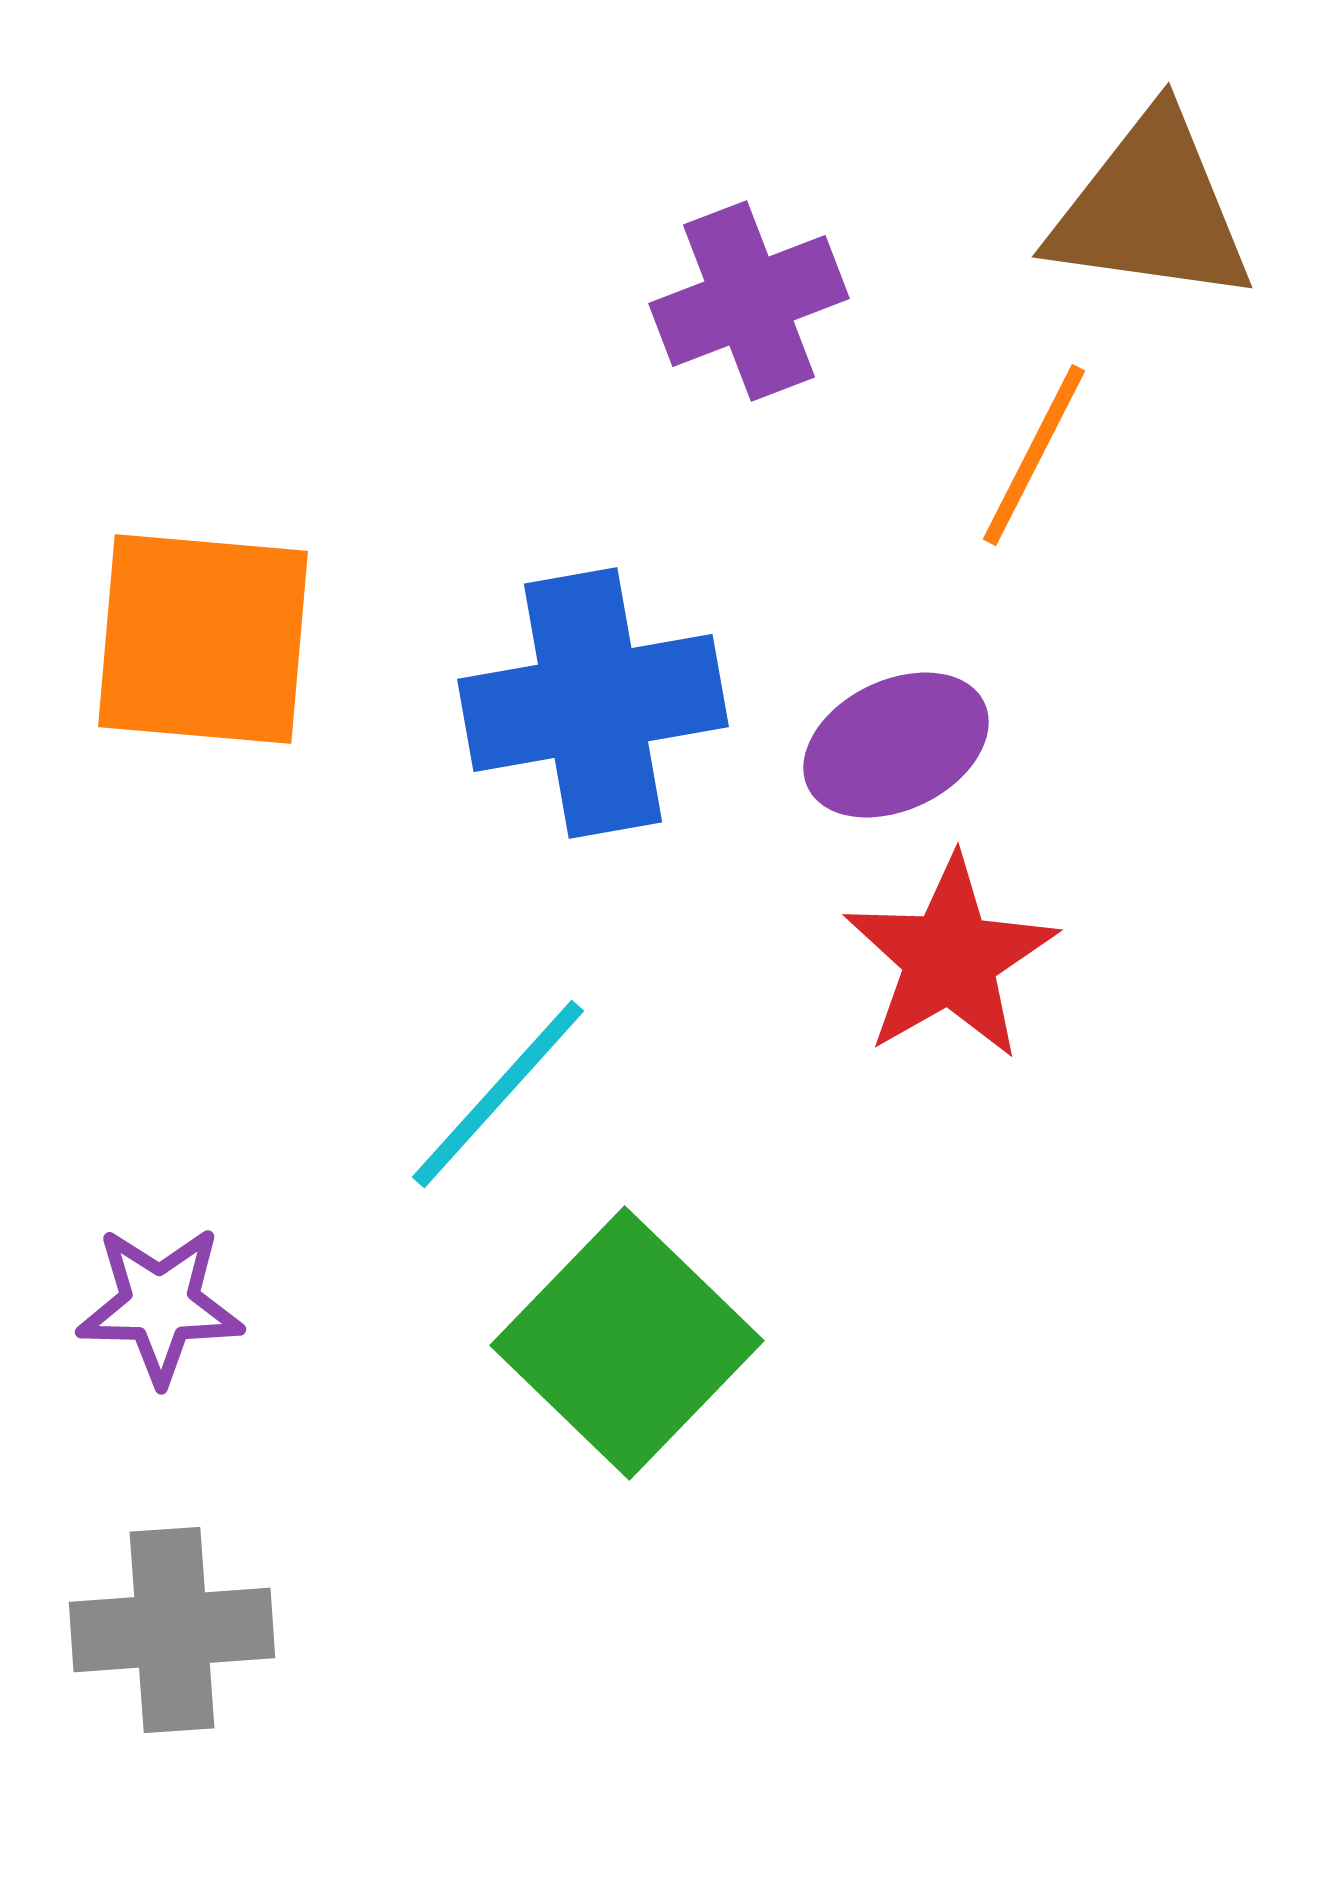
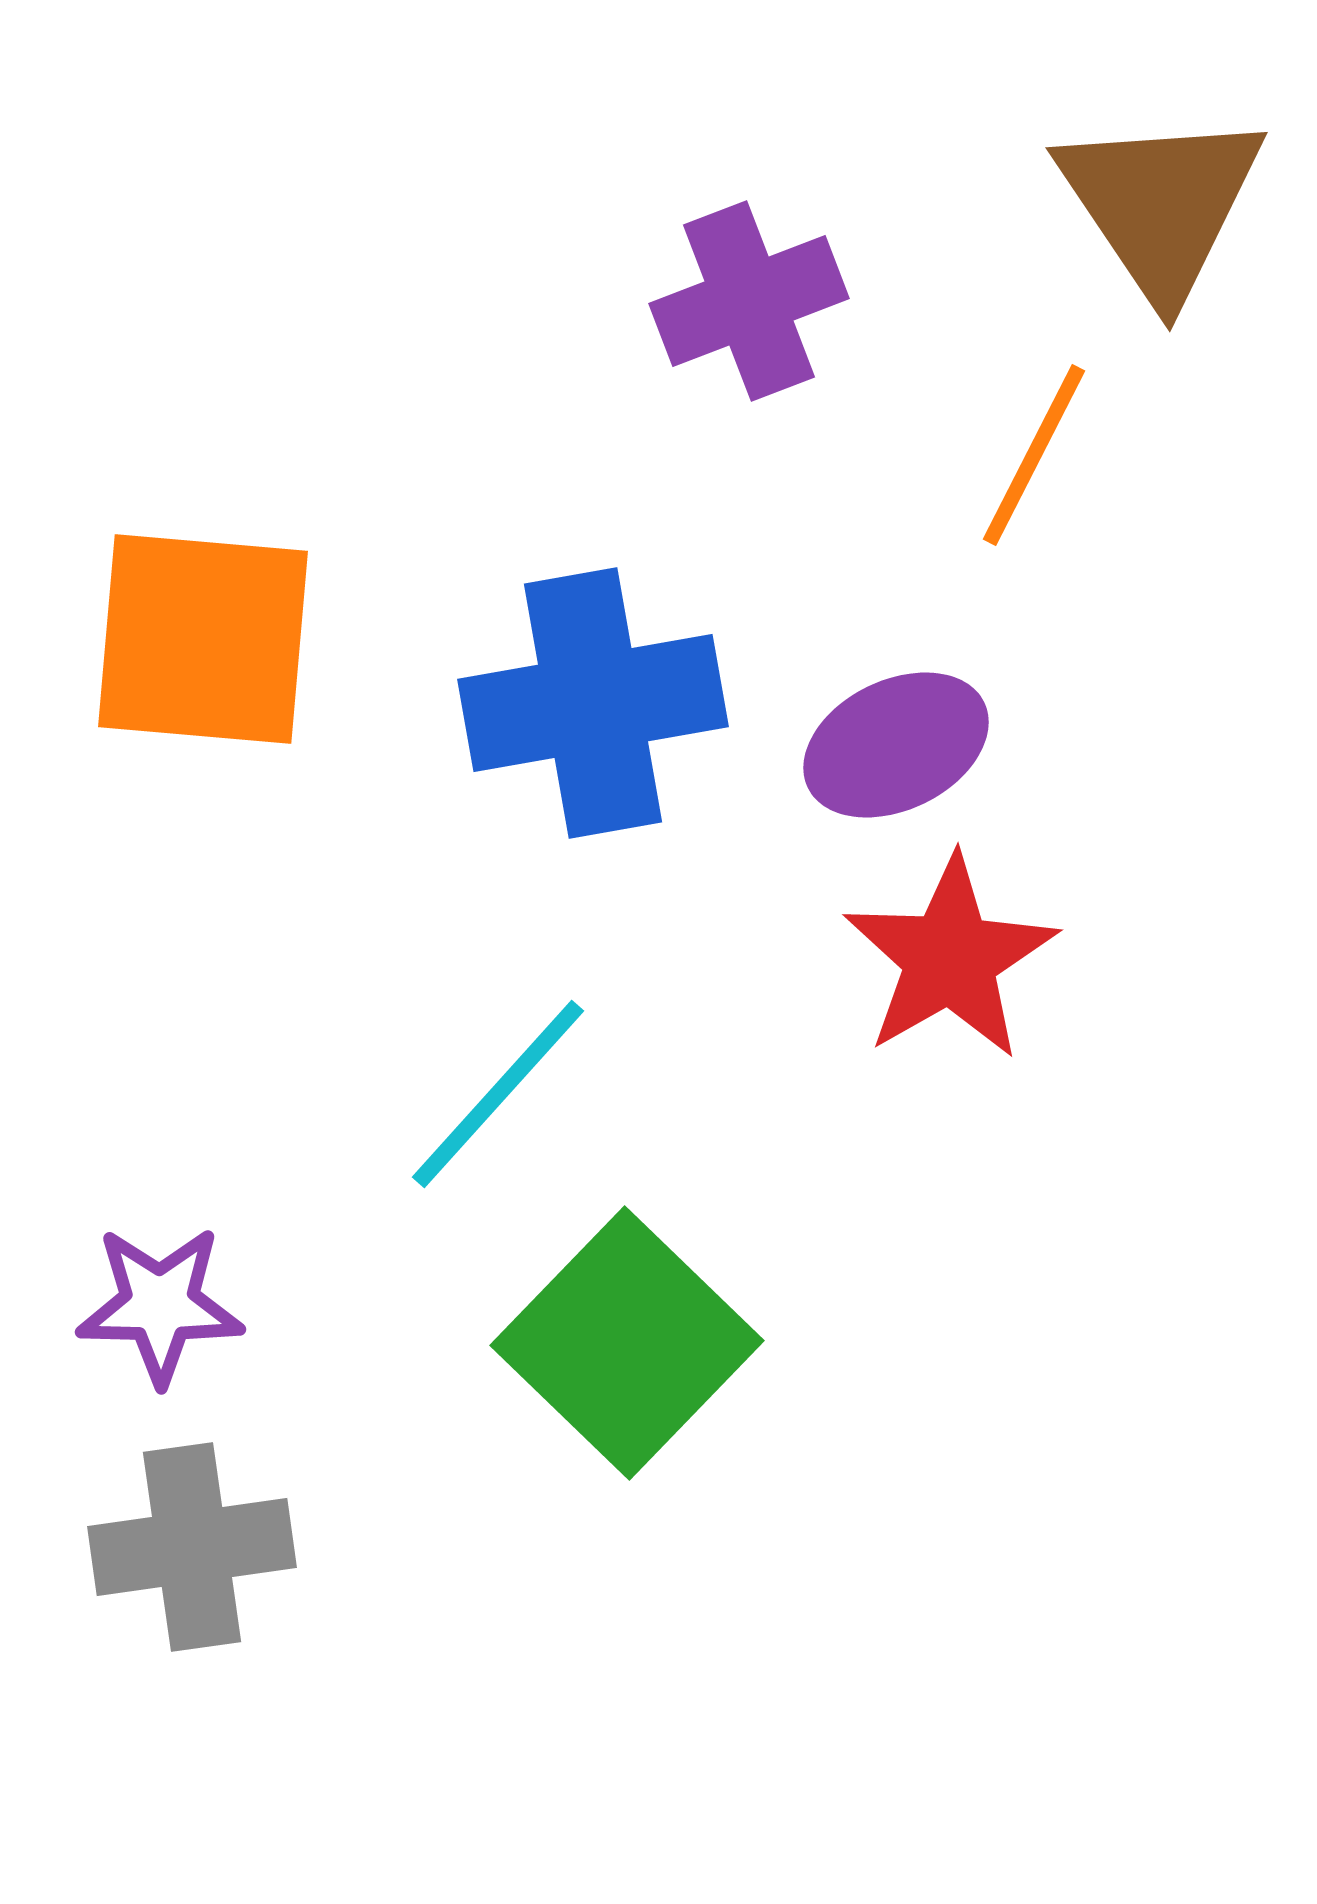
brown triangle: moved 10 px right, 5 px up; rotated 48 degrees clockwise
gray cross: moved 20 px right, 83 px up; rotated 4 degrees counterclockwise
